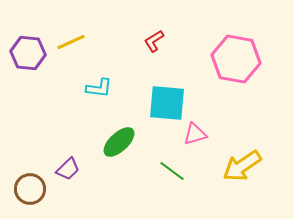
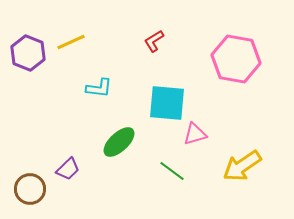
purple hexagon: rotated 16 degrees clockwise
